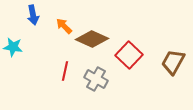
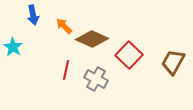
cyan star: rotated 24 degrees clockwise
red line: moved 1 px right, 1 px up
